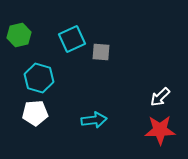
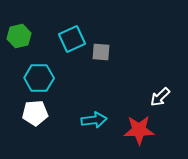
green hexagon: moved 1 px down
cyan hexagon: rotated 16 degrees counterclockwise
red star: moved 21 px left
